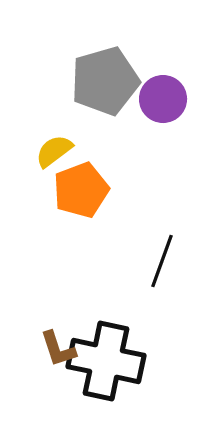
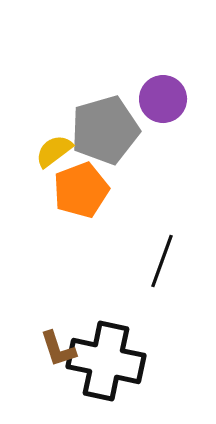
gray pentagon: moved 49 px down
